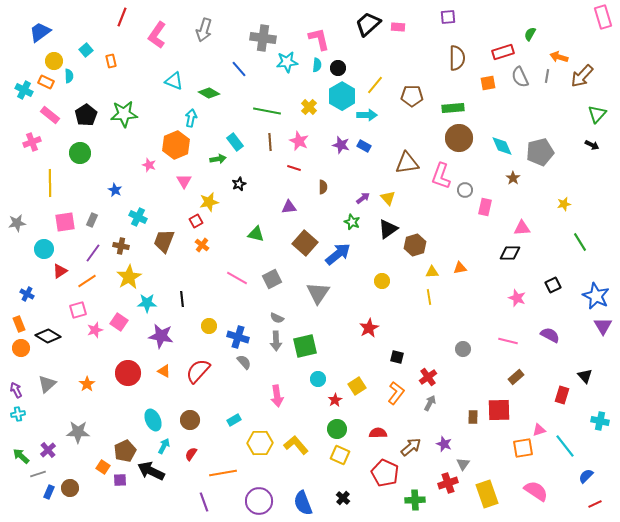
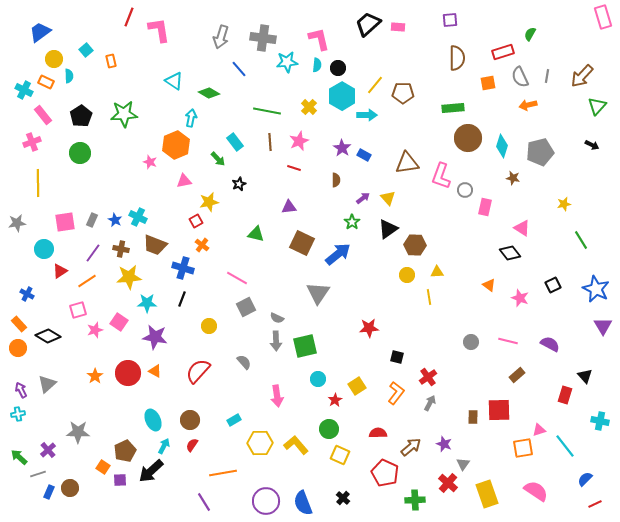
red line at (122, 17): moved 7 px right
purple square at (448, 17): moved 2 px right, 3 px down
gray arrow at (204, 30): moved 17 px right, 7 px down
pink L-shape at (157, 35): moved 2 px right, 5 px up; rotated 136 degrees clockwise
orange arrow at (559, 57): moved 31 px left, 48 px down; rotated 30 degrees counterclockwise
yellow circle at (54, 61): moved 2 px up
cyan triangle at (174, 81): rotated 12 degrees clockwise
brown pentagon at (412, 96): moved 9 px left, 3 px up
green triangle at (597, 114): moved 8 px up
pink rectangle at (50, 115): moved 7 px left; rotated 12 degrees clockwise
black pentagon at (86, 115): moved 5 px left, 1 px down
brown circle at (459, 138): moved 9 px right
pink star at (299, 141): rotated 24 degrees clockwise
purple star at (341, 145): moved 1 px right, 3 px down; rotated 18 degrees clockwise
blue rectangle at (364, 146): moved 9 px down
cyan diamond at (502, 146): rotated 40 degrees clockwise
green arrow at (218, 159): rotated 56 degrees clockwise
pink star at (149, 165): moved 1 px right, 3 px up
brown star at (513, 178): rotated 24 degrees counterclockwise
pink triangle at (184, 181): rotated 49 degrees clockwise
yellow line at (50, 183): moved 12 px left
brown semicircle at (323, 187): moved 13 px right, 7 px up
blue star at (115, 190): moved 30 px down
green star at (352, 222): rotated 14 degrees clockwise
pink triangle at (522, 228): rotated 36 degrees clockwise
brown trapezoid at (164, 241): moved 9 px left, 4 px down; rotated 90 degrees counterclockwise
green line at (580, 242): moved 1 px right, 2 px up
brown square at (305, 243): moved 3 px left; rotated 15 degrees counterclockwise
brown hexagon at (415, 245): rotated 20 degrees clockwise
brown cross at (121, 246): moved 3 px down
black diamond at (510, 253): rotated 50 degrees clockwise
orange triangle at (460, 268): moved 29 px right, 17 px down; rotated 48 degrees clockwise
yellow triangle at (432, 272): moved 5 px right
yellow star at (129, 277): rotated 25 degrees clockwise
gray square at (272, 279): moved 26 px left, 28 px down
yellow circle at (382, 281): moved 25 px right, 6 px up
blue star at (596, 296): moved 7 px up
pink star at (517, 298): moved 3 px right
black line at (182, 299): rotated 28 degrees clockwise
orange rectangle at (19, 324): rotated 21 degrees counterclockwise
red star at (369, 328): rotated 24 degrees clockwise
purple semicircle at (550, 335): moved 9 px down
purple star at (161, 336): moved 6 px left, 1 px down
blue cross at (238, 337): moved 55 px left, 69 px up
orange circle at (21, 348): moved 3 px left
gray circle at (463, 349): moved 8 px right, 7 px up
orange triangle at (164, 371): moved 9 px left
brown rectangle at (516, 377): moved 1 px right, 2 px up
orange star at (87, 384): moved 8 px right, 8 px up
purple arrow at (16, 390): moved 5 px right
red rectangle at (562, 395): moved 3 px right
green circle at (337, 429): moved 8 px left
red semicircle at (191, 454): moved 1 px right, 9 px up
green arrow at (21, 456): moved 2 px left, 1 px down
black arrow at (151, 471): rotated 68 degrees counterclockwise
blue semicircle at (586, 476): moved 1 px left, 3 px down
red cross at (448, 483): rotated 30 degrees counterclockwise
purple circle at (259, 501): moved 7 px right
purple line at (204, 502): rotated 12 degrees counterclockwise
